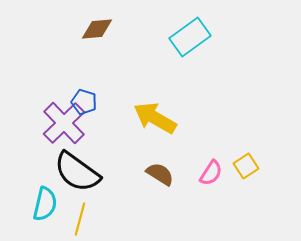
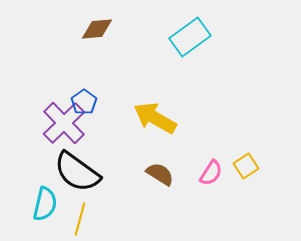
blue pentagon: rotated 20 degrees clockwise
